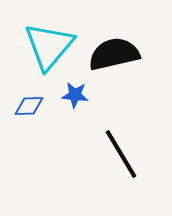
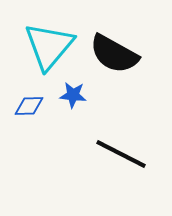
black semicircle: rotated 138 degrees counterclockwise
blue star: moved 2 px left
black line: rotated 32 degrees counterclockwise
